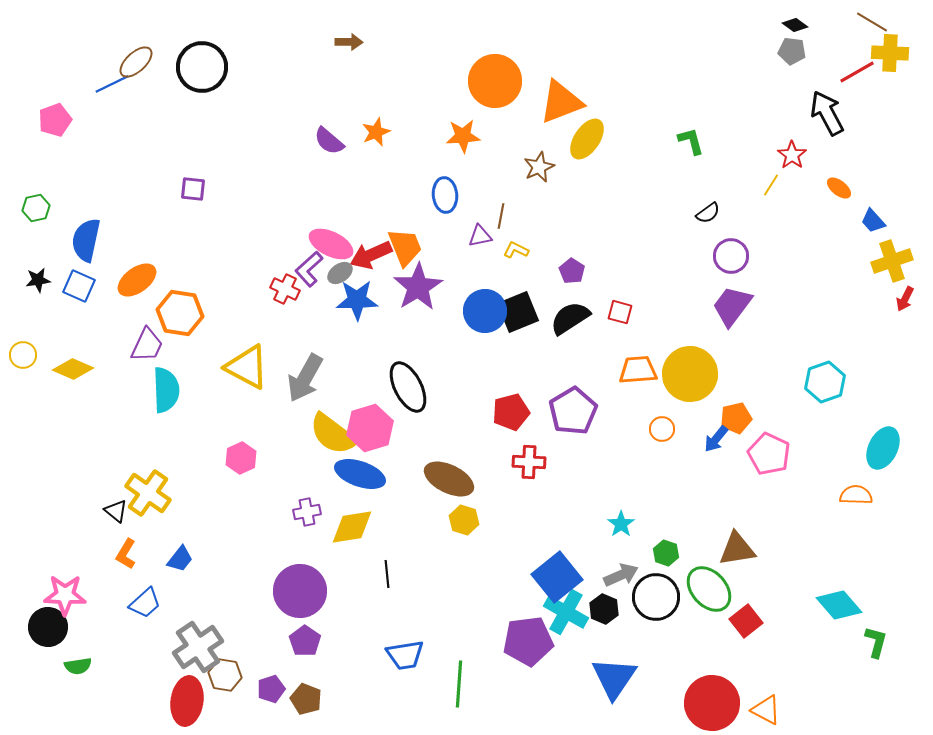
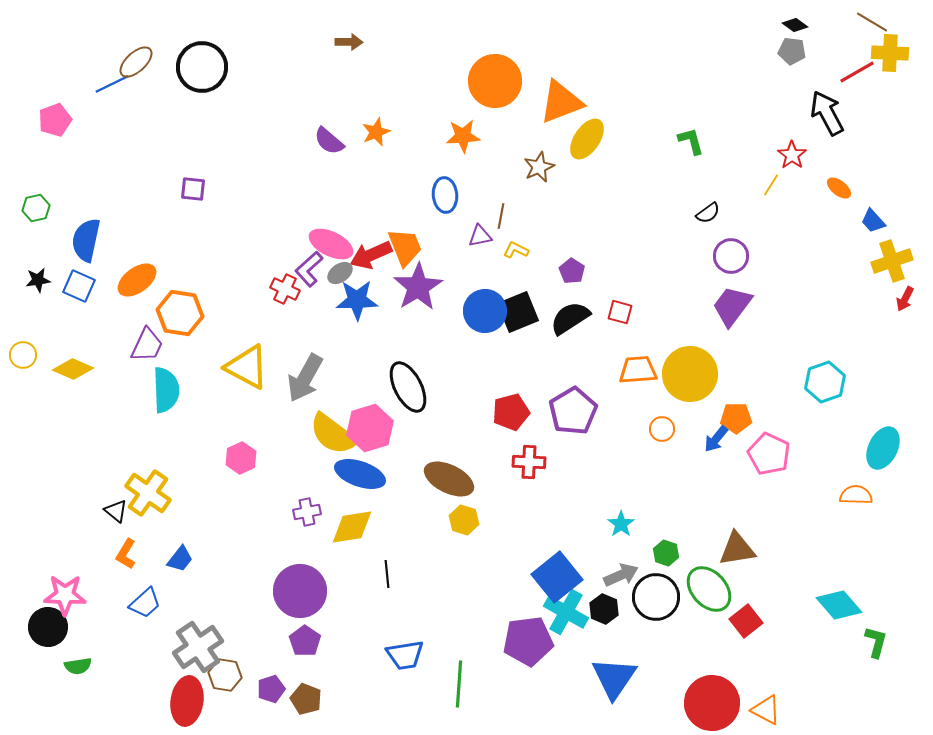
orange pentagon at (736, 418): rotated 12 degrees clockwise
